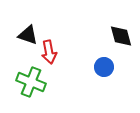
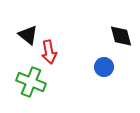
black triangle: rotated 20 degrees clockwise
